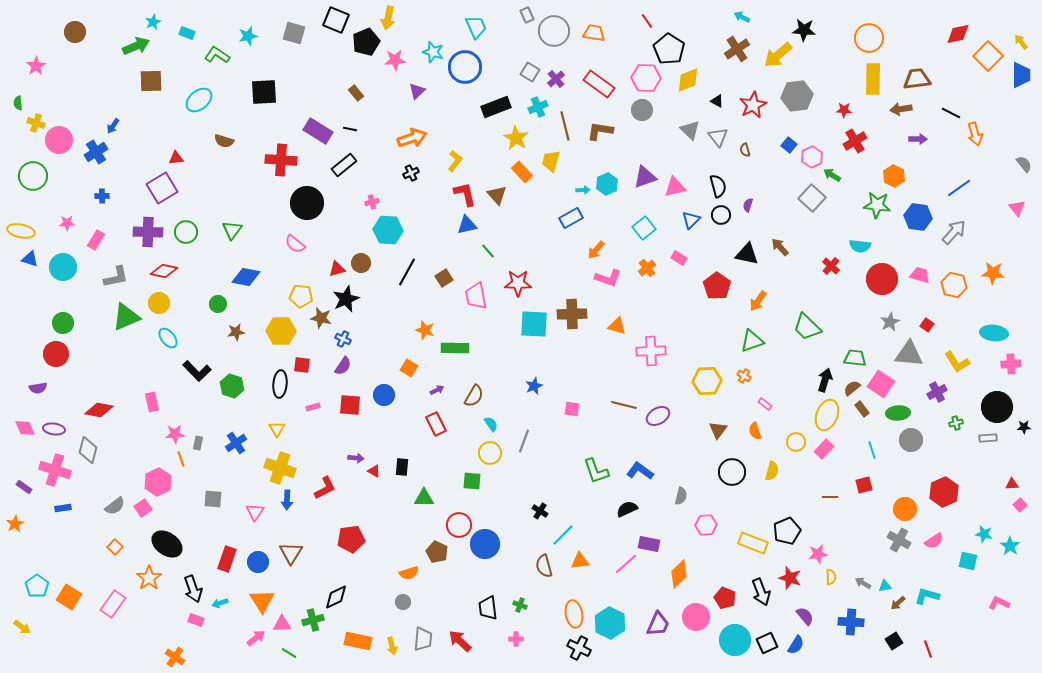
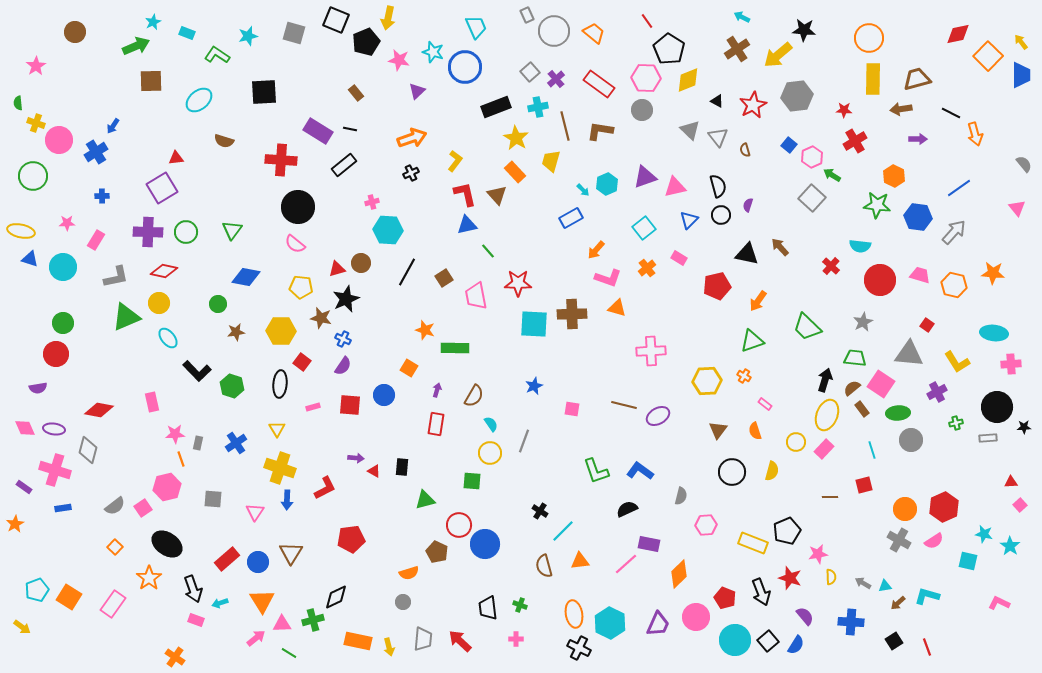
orange trapezoid at (594, 33): rotated 30 degrees clockwise
pink star at (395, 60): moved 4 px right; rotated 15 degrees clockwise
gray square at (530, 72): rotated 18 degrees clockwise
brown trapezoid at (917, 79): rotated 8 degrees counterclockwise
cyan cross at (538, 107): rotated 12 degrees clockwise
orange rectangle at (522, 172): moved 7 px left
cyan arrow at (583, 190): rotated 48 degrees clockwise
black circle at (307, 203): moved 9 px left, 4 px down
blue triangle at (691, 220): moved 2 px left
red circle at (882, 279): moved 2 px left, 1 px down
red pentagon at (717, 286): rotated 24 degrees clockwise
yellow pentagon at (301, 296): moved 9 px up
gray star at (890, 322): moved 27 px left
orange triangle at (617, 326): moved 18 px up
red square at (302, 365): moved 3 px up; rotated 30 degrees clockwise
purple arrow at (437, 390): rotated 48 degrees counterclockwise
red rectangle at (436, 424): rotated 35 degrees clockwise
pink hexagon at (158, 482): moved 9 px right, 5 px down; rotated 12 degrees clockwise
red triangle at (1012, 484): moved 1 px left, 2 px up
red hexagon at (944, 492): moved 15 px down
green triangle at (424, 498): moved 1 px right, 2 px down; rotated 15 degrees counterclockwise
cyan line at (563, 535): moved 4 px up
red rectangle at (227, 559): rotated 30 degrees clockwise
cyan pentagon at (37, 586): moved 4 px down; rotated 15 degrees clockwise
black square at (767, 643): moved 1 px right, 2 px up; rotated 15 degrees counterclockwise
yellow arrow at (392, 646): moved 3 px left, 1 px down
red line at (928, 649): moved 1 px left, 2 px up
